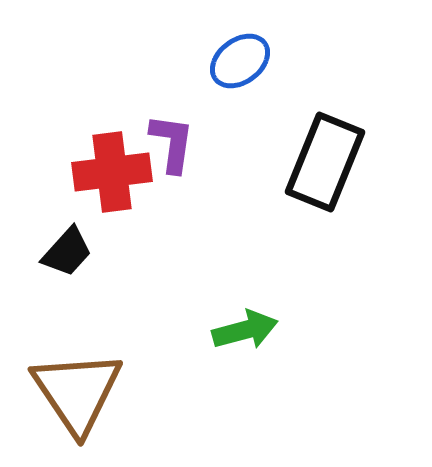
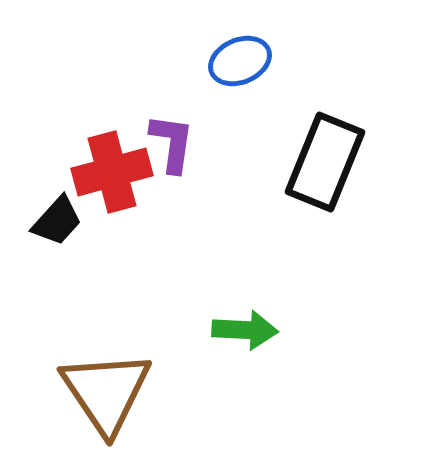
blue ellipse: rotated 14 degrees clockwise
red cross: rotated 8 degrees counterclockwise
black trapezoid: moved 10 px left, 31 px up
green arrow: rotated 18 degrees clockwise
brown triangle: moved 29 px right
